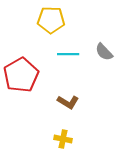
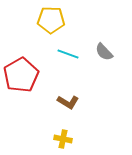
cyan line: rotated 20 degrees clockwise
